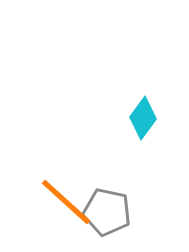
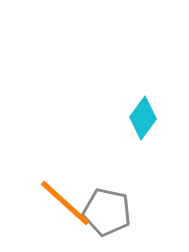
orange line: moved 1 px left, 1 px down
